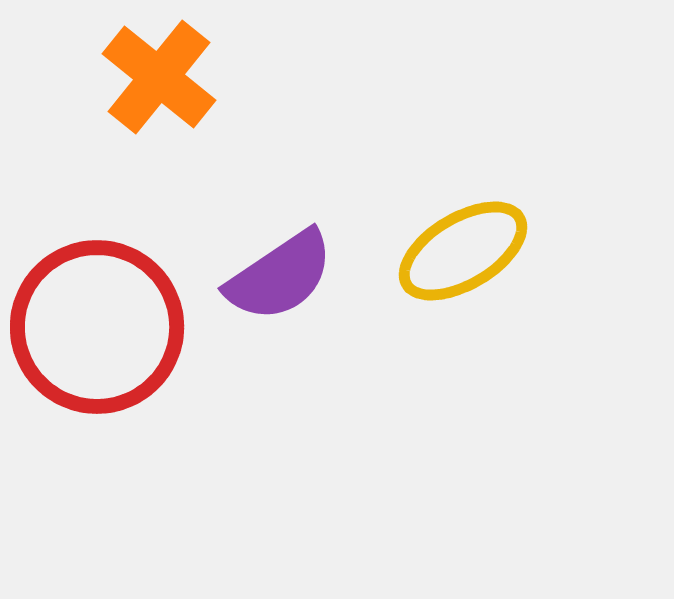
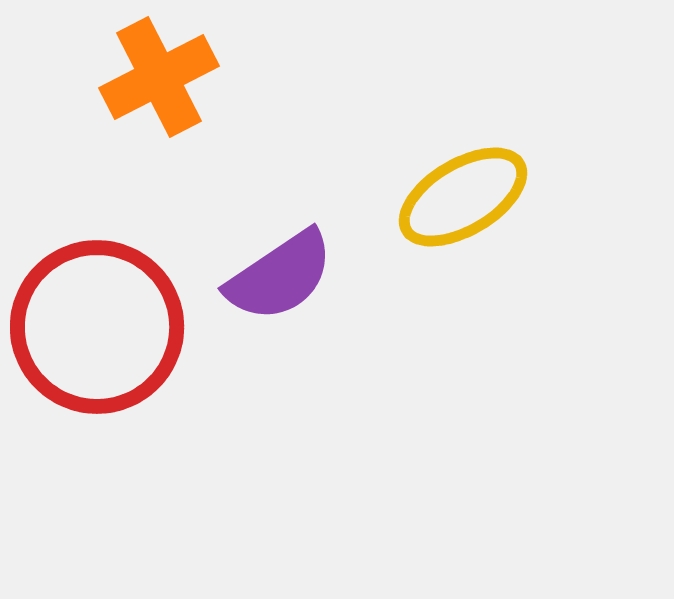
orange cross: rotated 24 degrees clockwise
yellow ellipse: moved 54 px up
